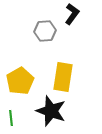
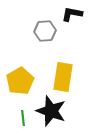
black L-shape: rotated 115 degrees counterclockwise
green line: moved 12 px right
